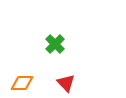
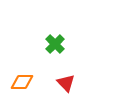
orange diamond: moved 1 px up
